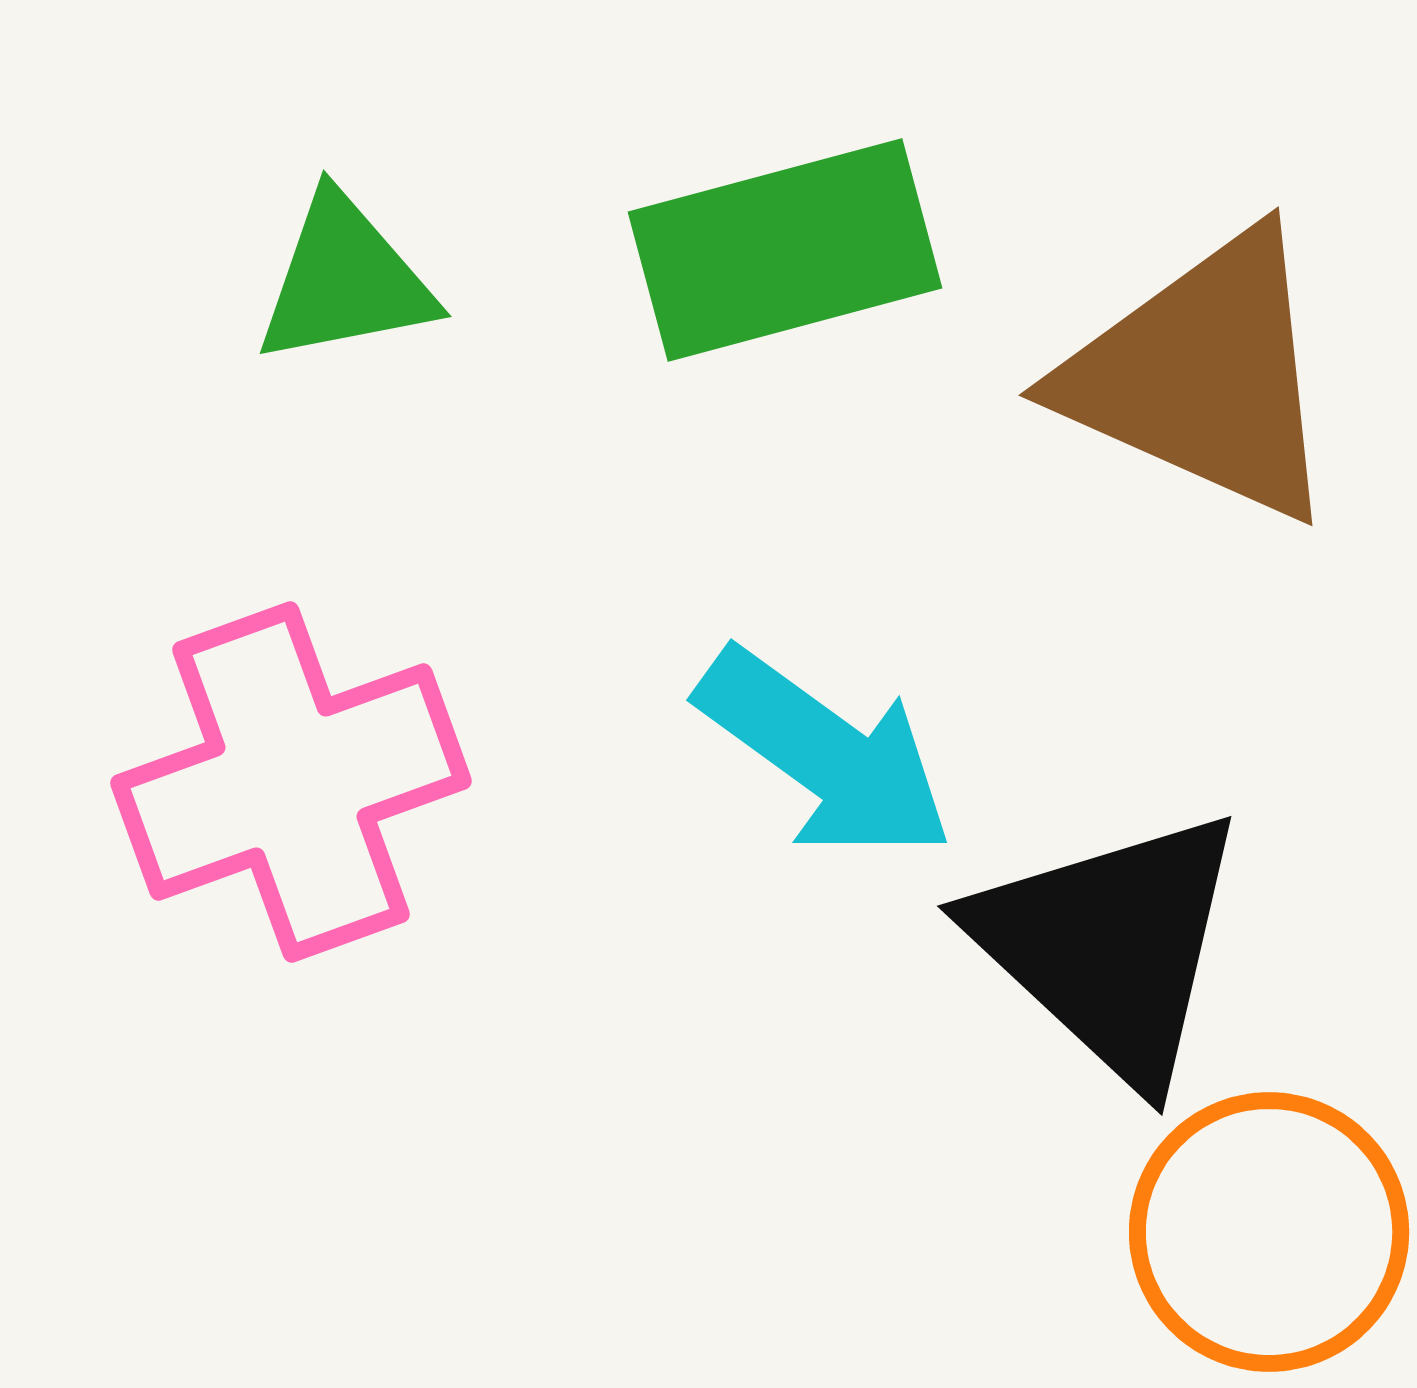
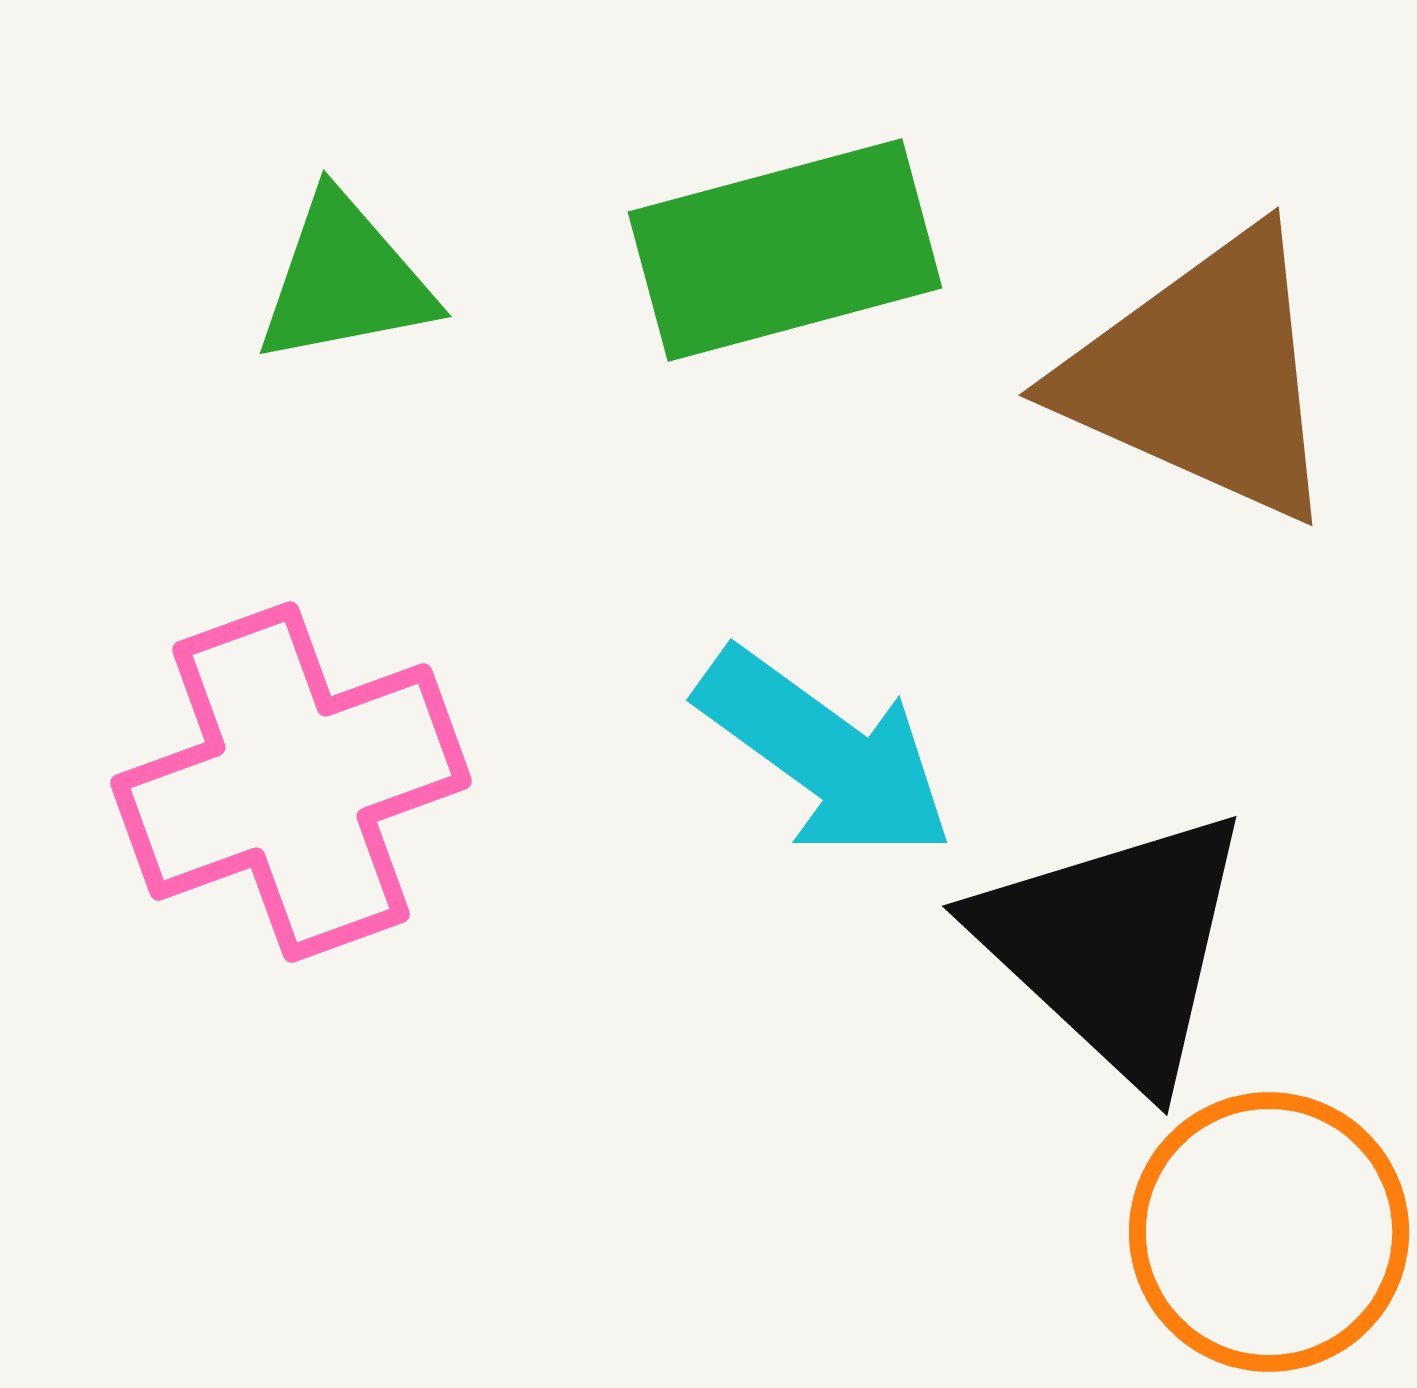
black triangle: moved 5 px right
